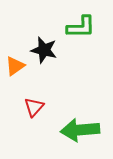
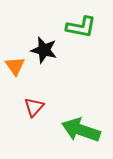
green L-shape: rotated 12 degrees clockwise
orange triangle: rotated 30 degrees counterclockwise
green arrow: moved 1 px right; rotated 24 degrees clockwise
